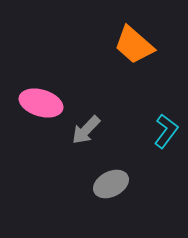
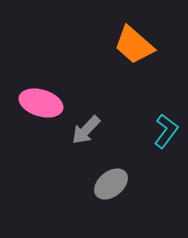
gray ellipse: rotated 12 degrees counterclockwise
